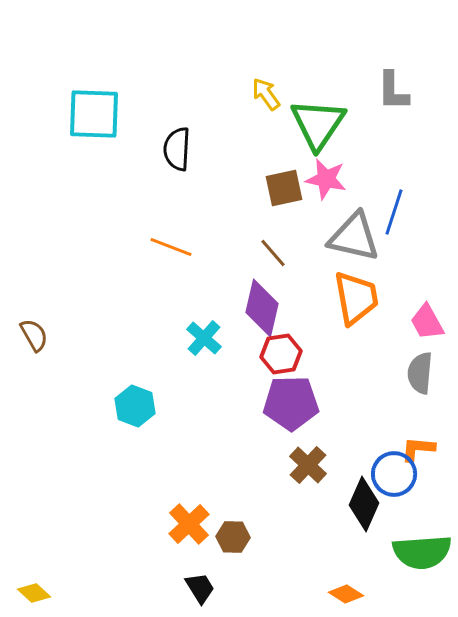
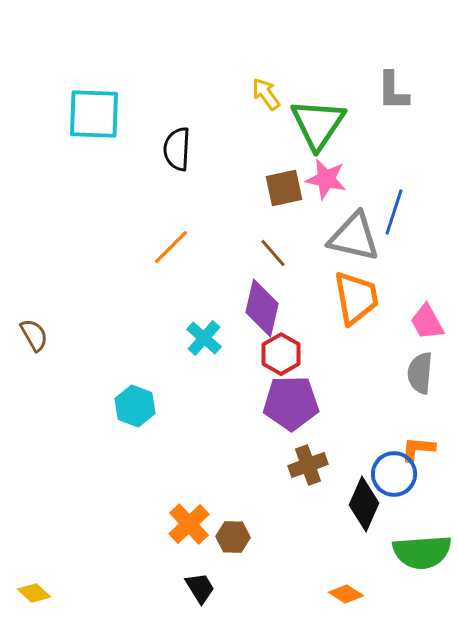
orange line: rotated 66 degrees counterclockwise
red hexagon: rotated 21 degrees counterclockwise
brown cross: rotated 27 degrees clockwise
